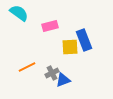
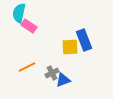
cyan semicircle: rotated 114 degrees counterclockwise
pink rectangle: moved 21 px left; rotated 49 degrees clockwise
